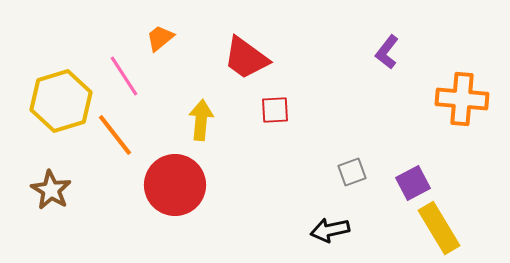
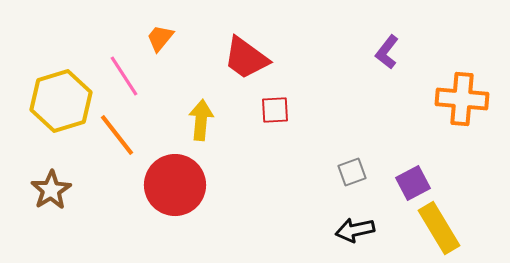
orange trapezoid: rotated 12 degrees counterclockwise
orange line: moved 2 px right
brown star: rotated 9 degrees clockwise
black arrow: moved 25 px right
